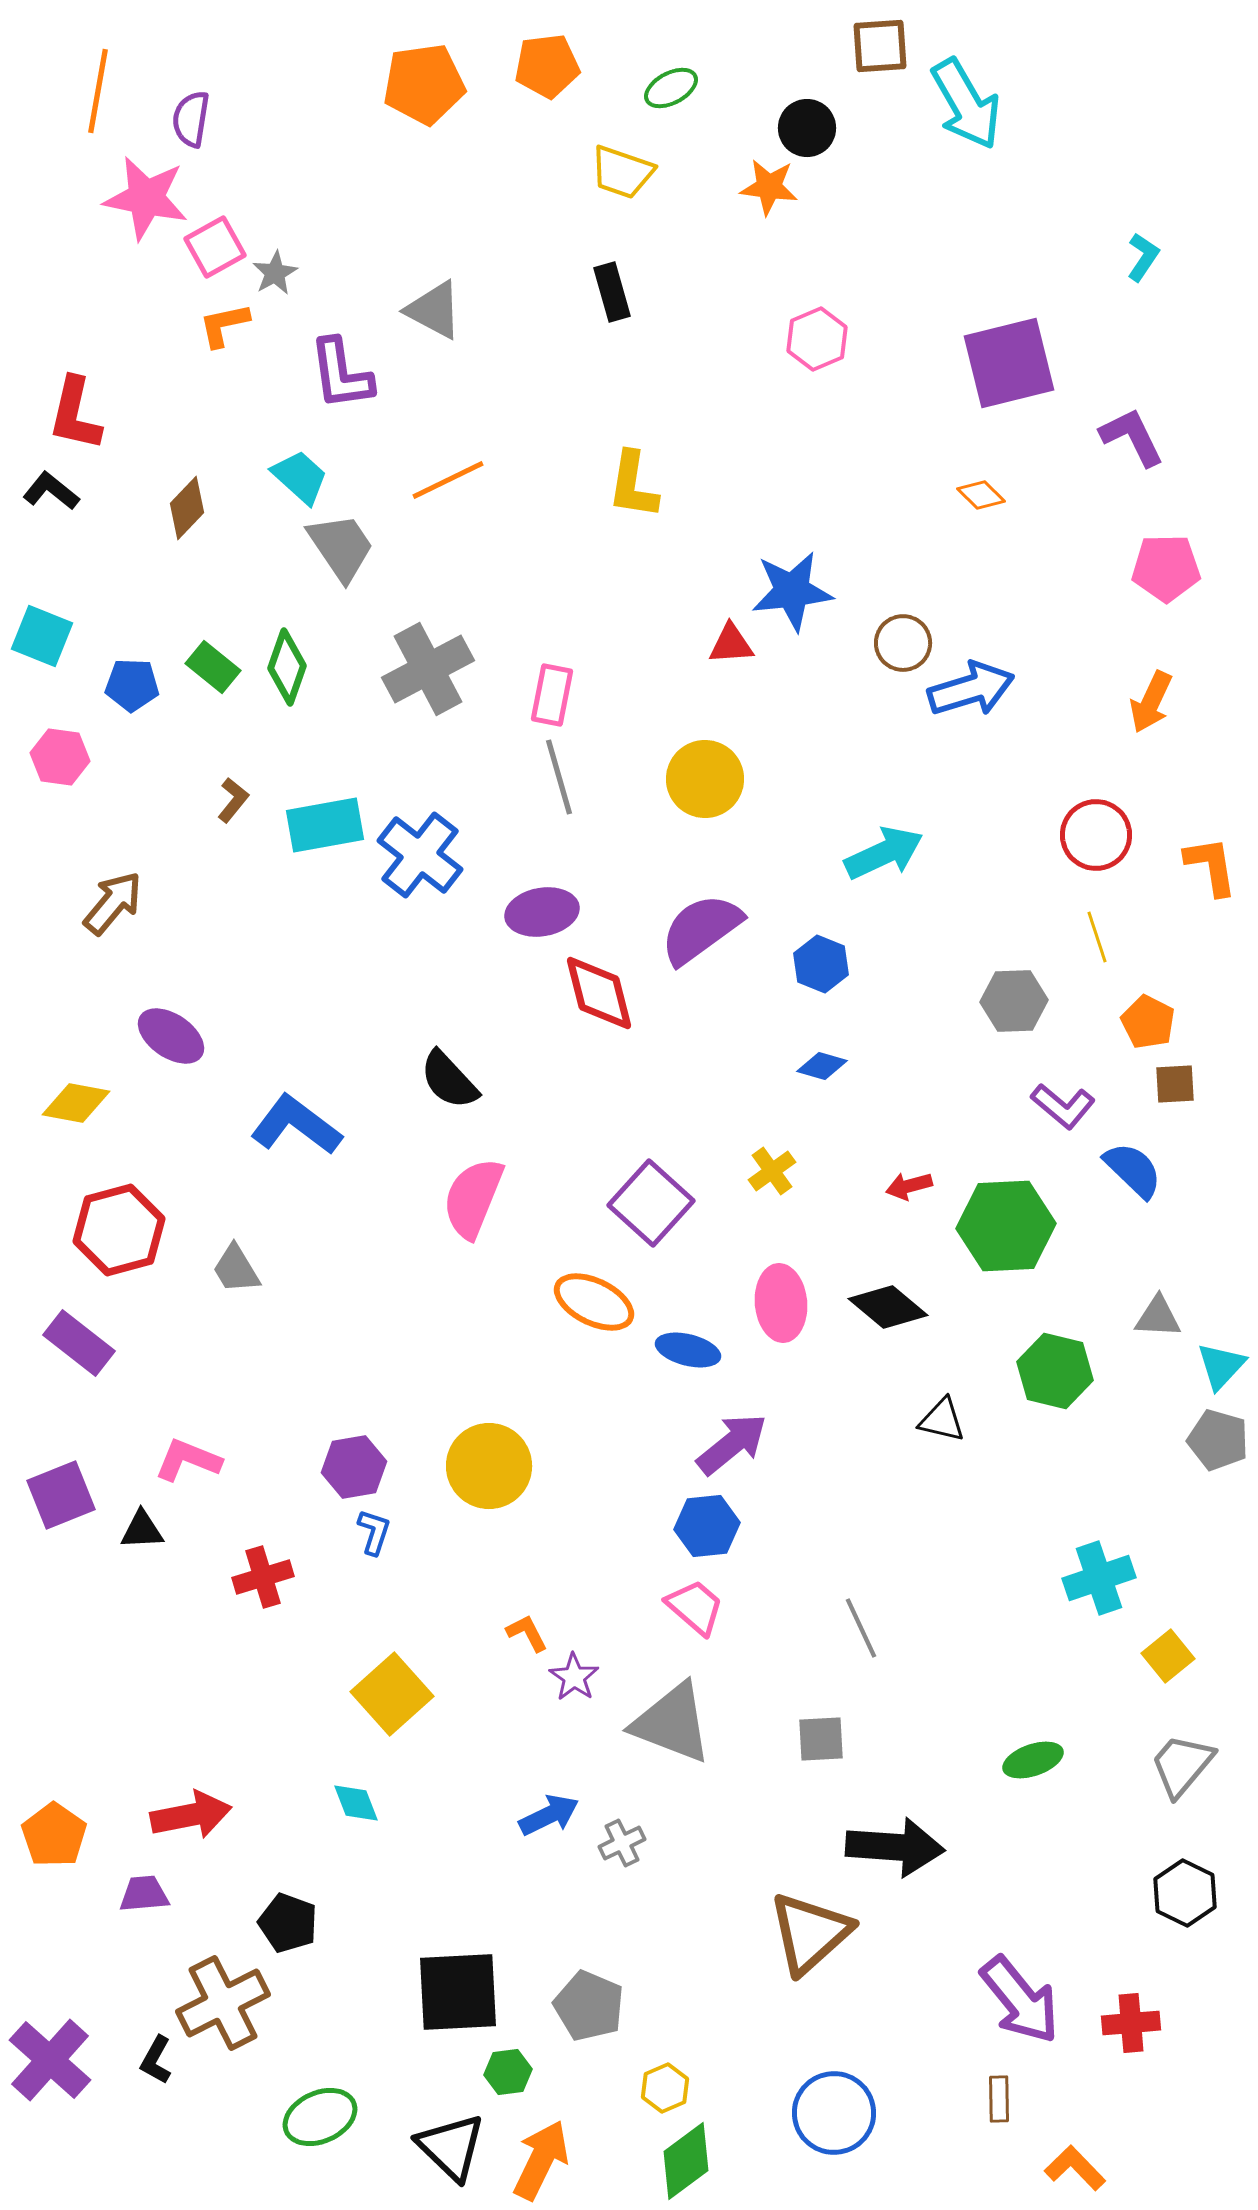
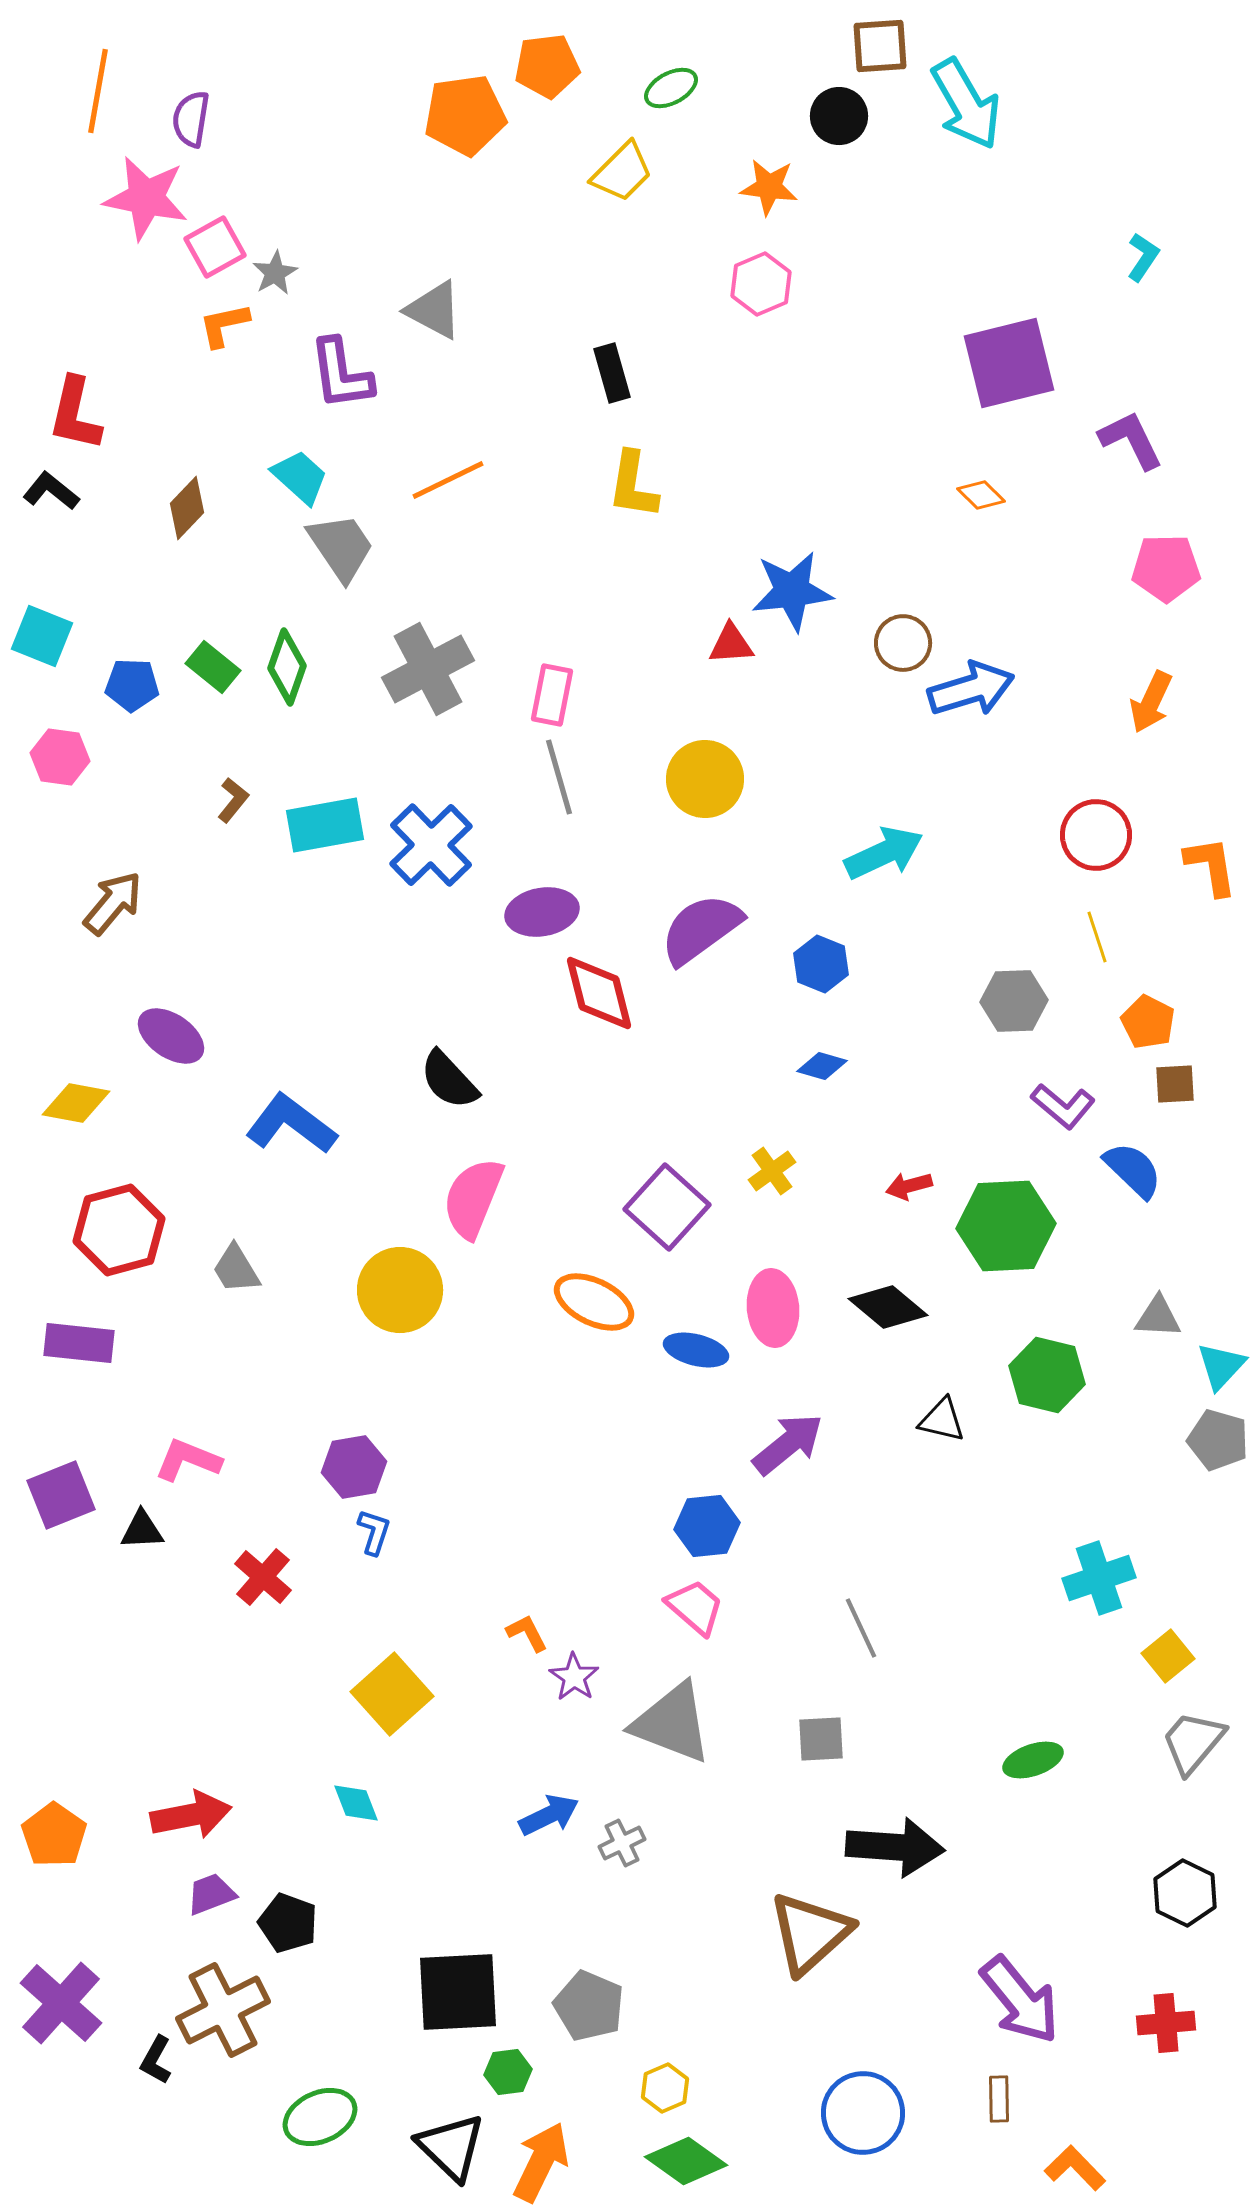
orange pentagon at (424, 84): moved 41 px right, 31 px down
black circle at (807, 128): moved 32 px right, 12 px up
yellow trapezoid at (622, 172): rotated 64 degrees counterclockwise
black rectangle at (612, 292): moved 81 px down
pink hexagon at (817, 339): moved 56 px left, 55 px up
purple L-shape at (1132, 437): moved 1 px left, 3 px down
blue cross at (420, 855): moved 11 px right, 10 px up; rotated 8 degrees clockwise
blue L-shape at (296, 1125): moved 5 px left, 1 px up
purple square at (651, 1203): moved 16 px right, 4 px down
pink ellipse at (781, 1303): moved 8 px left, 5 px down
purple rectangle at (79, 1343): rotated 32 degrees counterclockwise
blue ellipse at (688, 1350): moved 8 px right
green hexagon at (1055, 1371): moved 8 px left, 4 px down
purple arrow at (732, 1444): moved 56 px right
yellow circle at (489, 1466): moved 89 px left, 176 px up
red cross at (263, 1577): rotated 32 degrees counterclockwise
gray trapezoid at (1182, 1765): moved 11 px right, 23 px up
purple trapezoid at (144, 1894): moved 67 px right; rotated 16 degrees counterclockwise
brown cross at (223, 2003): moved 7 px down
red cross at (1131, 2023): moved 35 px right
purple cross at (50, 2060): moved 11 px right, 57 px up
blue circle at (834, 2113): moved 29 px right
orange arrow at (541, 2160): moved 2 px down
green diamond at (686, 2161): rotated 72 degrees clockwise
